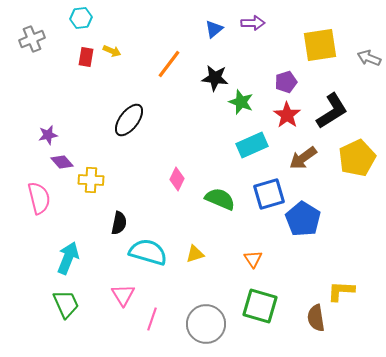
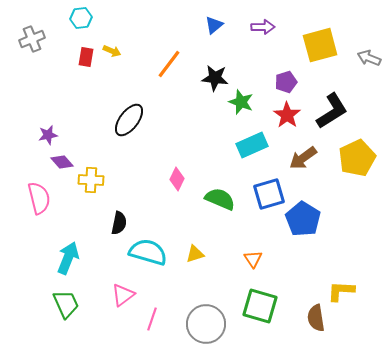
purple arrow: moved 10 px right, 4 px down
blue triangle: moved 4 px up
yellow square: rotated 6 degrees counterclockwise
pink triangle: rotated 25 degrees clockwise
